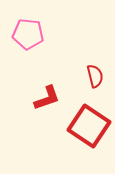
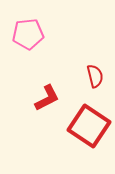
pink pentagon: rotated 12 degrees counterclockwise
red L-shape: rotated 8 degrees counterclockwise
